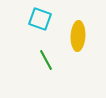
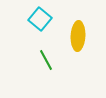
cyan square: rotated 20 degrees clockwise
